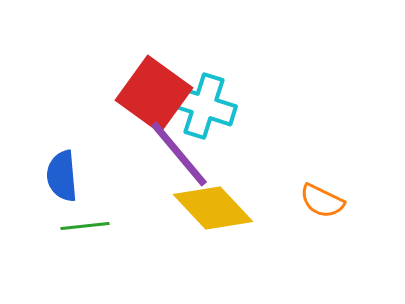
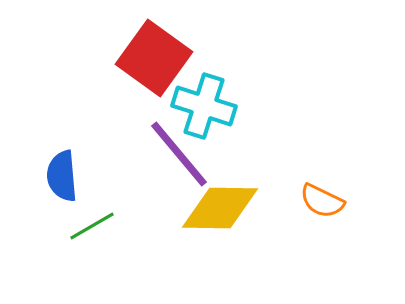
red square: moved 36 px up
yellow diamond: moved 7 px right; rotated 46 degrees counterclockwise
green line: moved 7 px right; rotated 24 degrees counterclockwise
